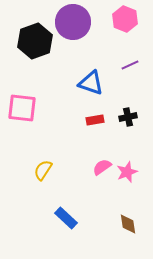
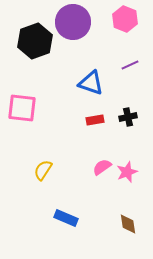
blue rectangle: rotated 20 degrees counterclockwise
